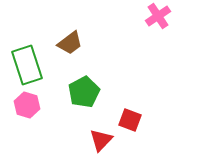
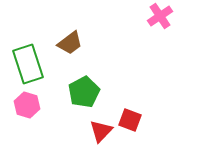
pink cross: moved 2 px right
green rectangle: moved 1 px right, 1 px up
red triangle: moved 9 px up
